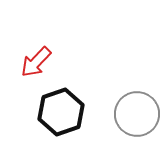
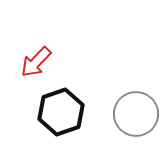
gray circle: moved 1 px left
